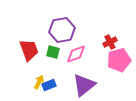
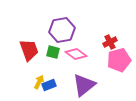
pink diamond: rotated 55 degrees clockwise
